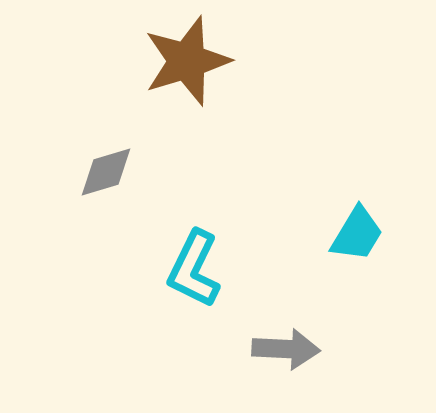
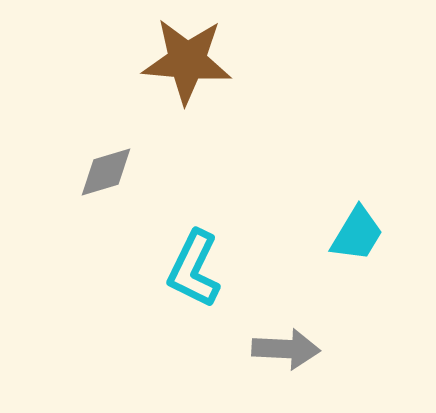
brown star: rotated 22 degrees clockwise
